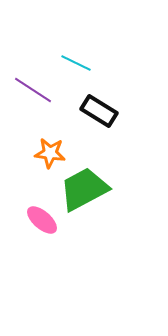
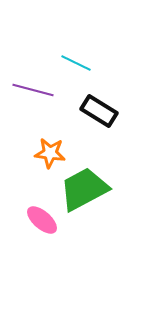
purple line: rotated 18 degrees counterclockwise
